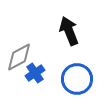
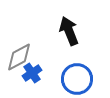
blue cross: moved 3 px left
